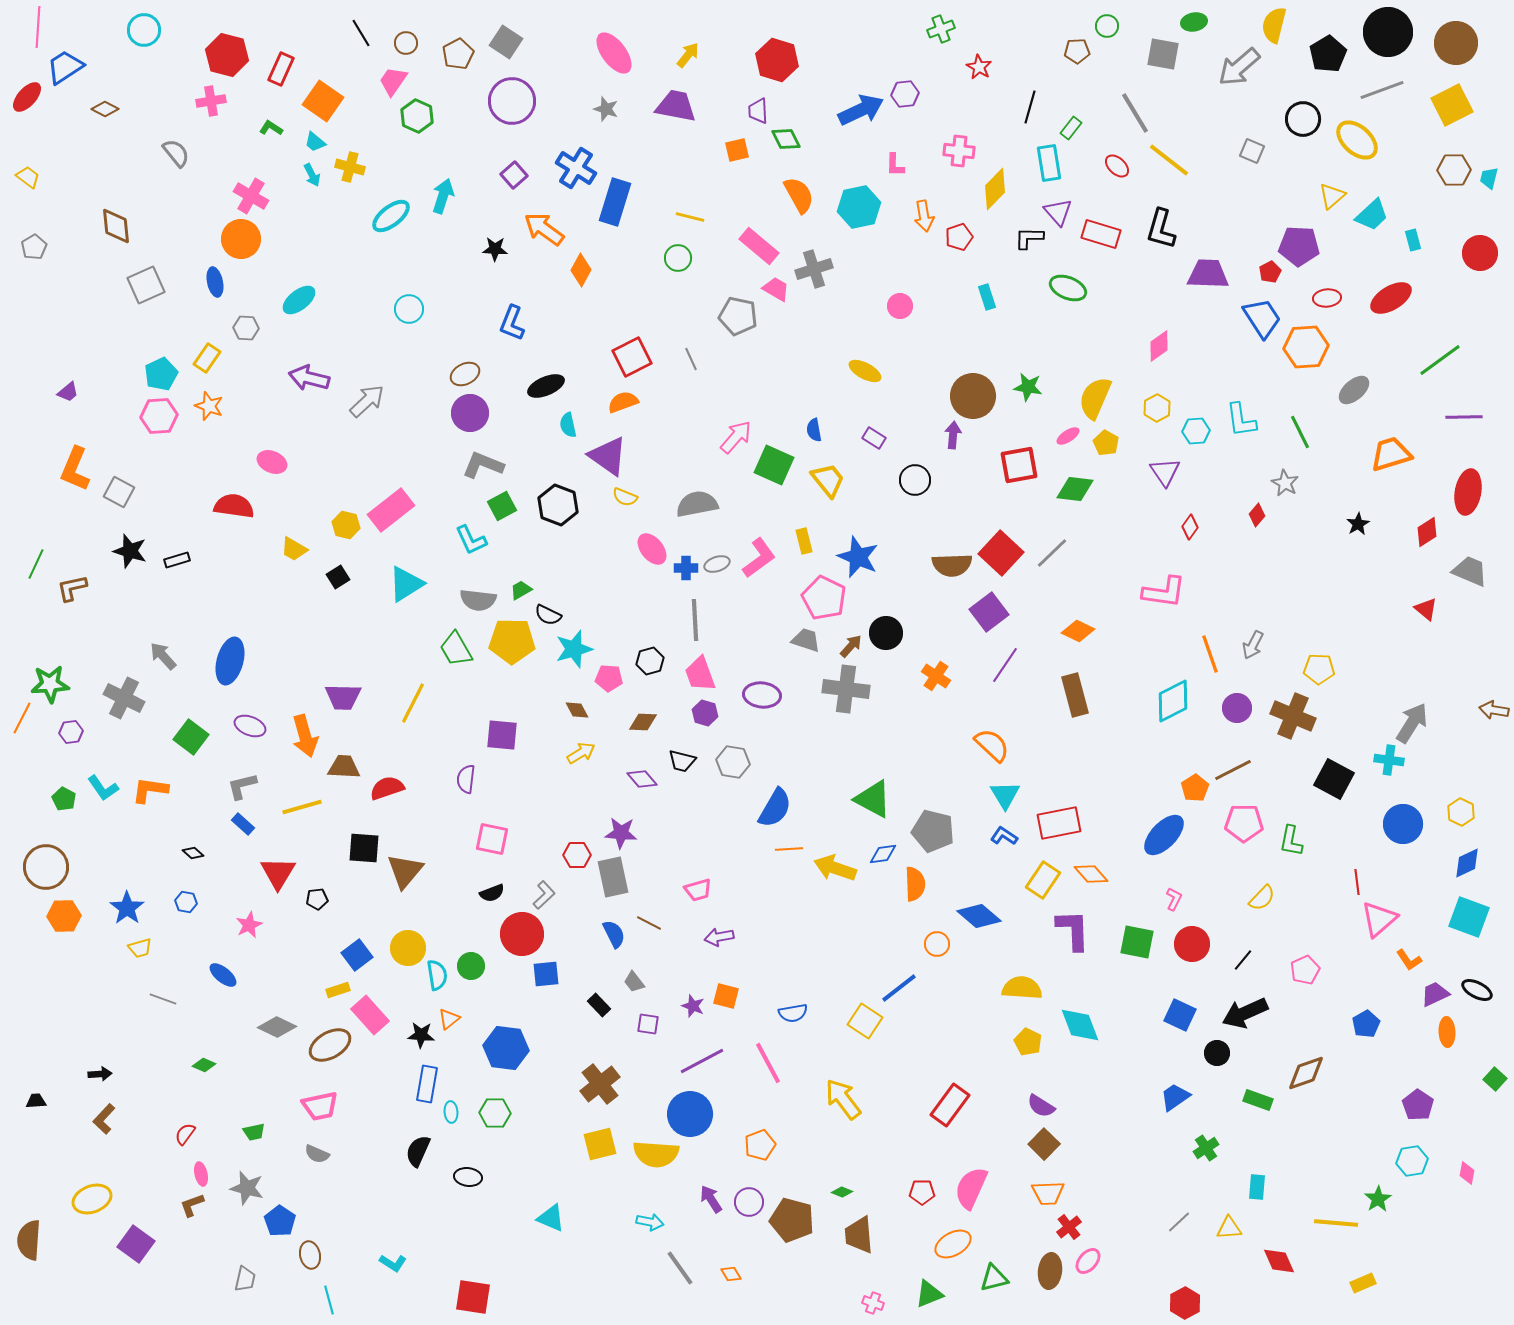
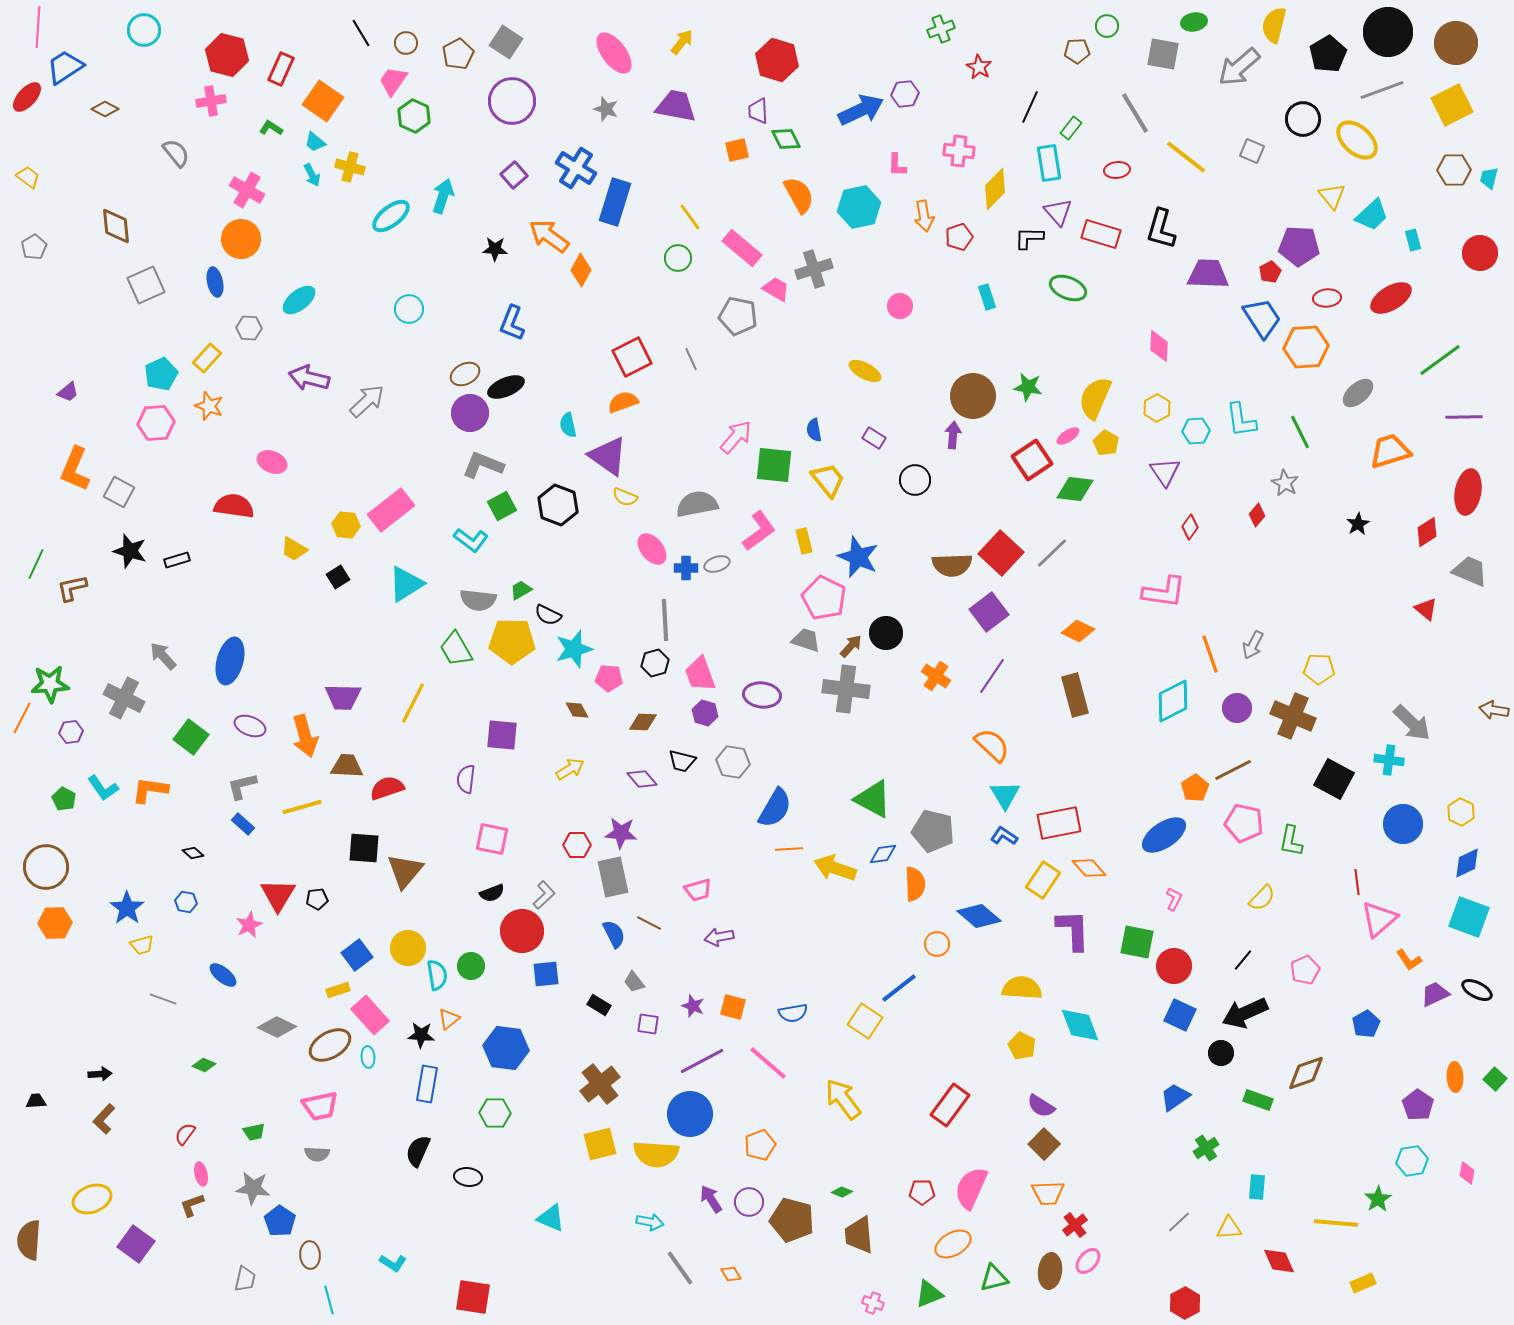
yellow arrow at (688, 55): moved 6 px left, 13 px up
black line at (1030, 107): rotated 8 degrees clockwise
green hexagon at (417, 116): moved 3 px left
yellow line at (1169, 160): moved 17 px right, 3 px up
pink L-shape at (895, 165): moved 2 px right
red ellipse at (1117, 166): moved 4 px down; rotated 50 degrees counterclockwise
pink cross at (251, 196): moved 4 px left, 6 px up
yellow triangle at (1332, 196): rotated 28 degrees counterclockwise
yellow line at (690, 217): rotated 40 degrees clockwise
orange arrow at (544, 229): moved 5 px right, 7 px down
pink rectangle at (759, 246): moved 17 px left, 2 px down
gray hexagon at (246, 328): moved 3 px right
pink diamond at (1159, 346): rotated 52 degrees counterclockwise
yellow rectangle at (207, 358): rotated 8 degrees clockwise
black ellipse at (546, 386): moved 40 px left, 1 px down
gray ellipse at (1354, 390): moved 4 px right, 3 px down
pink hexagon at (159, 416): moved 3 px left, 7 px down
orange trapezoid at (1391, 454): moved 1 px left, 3 px up
green square at (774, 465): rotated 18 degrees counterclockwise
red square at (1019, 465): moved 13 px right, 5 px up; rotated 24 degrees counterclockwise
yellow hexagon at (346, 525): rotated 8 degrees counterclockwise
cyan L-shape at (471, 540): rotated 28 degrees counterclockwise
pink L-shape at (759, 558): moved 27 px up
gray line at (695, 620): moved 30 px left
black hexagon at (650, 661): moved 5 px right, 2 px down
purple line at (1005, 665): moved 13 px left, 11 px down
gray arrow at (1412, 723): rotated 102 degrees clockwise
yellow arrow at (581, 753): moved 11 px left, 16 px down
brown trapezoid at (344, 767): moved 3 px right, 1 px up
pink pentagon at (1244, 823): rotated 12 degrees clockwise
blue ellipse at (1164, 835): rotated 12 degrees clockwise
red hexagon at (577, 855): moved 10 px up
red triangle at (278, 873): moved 22 px down
orange diamond at (1091, 874): moved 2 px left, 6 px up
orange hexagon at (64, 916): moved 9 px left, 7 px down
red circle at (522, 934): moved 3 px up
red circle at (1192, 944): moved 18 px left, 22 px down
yellow trapezoid at (140, 948): moved 2 px right, 3 px up
orange square at (726, 996): moved 7 px right, 11 px down
black rectangle at (599, 1005): rotated 15 degrees counterclockwise
orange ellipse at (1447, 1032): moved 8 px right, 45 px down
yellow pentagon at (1028, 1042): moved 6 px left, 4 px down
black circle at (1217, 1053): moved 4 px right
pink line at (768, 1063): rotated 21 degrees counterclockwise
cyan ellipse at (451, 1112): moved 83 px left, 55 px up
gray semicircle at (317, 1154): rotated 20 degrees counterclockwise
gray star at (247, 1188): moved 6 px right; rotated 8 degrees counterclockwise
red cross at (1069, 1227): moved 6 px right, 2 px up
brown ellipse at (310, 1255): rotated 8 degrees clockwise
